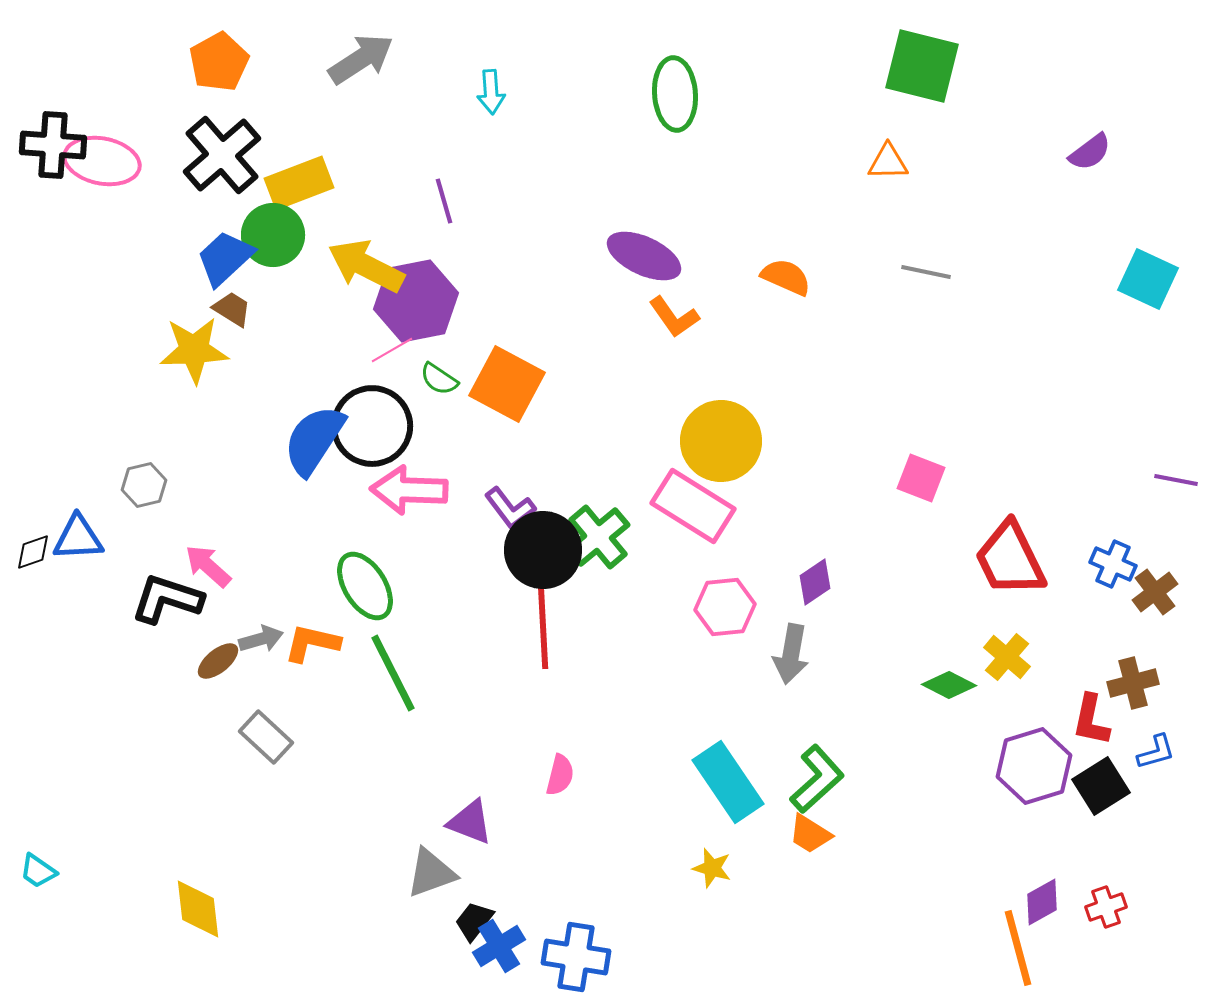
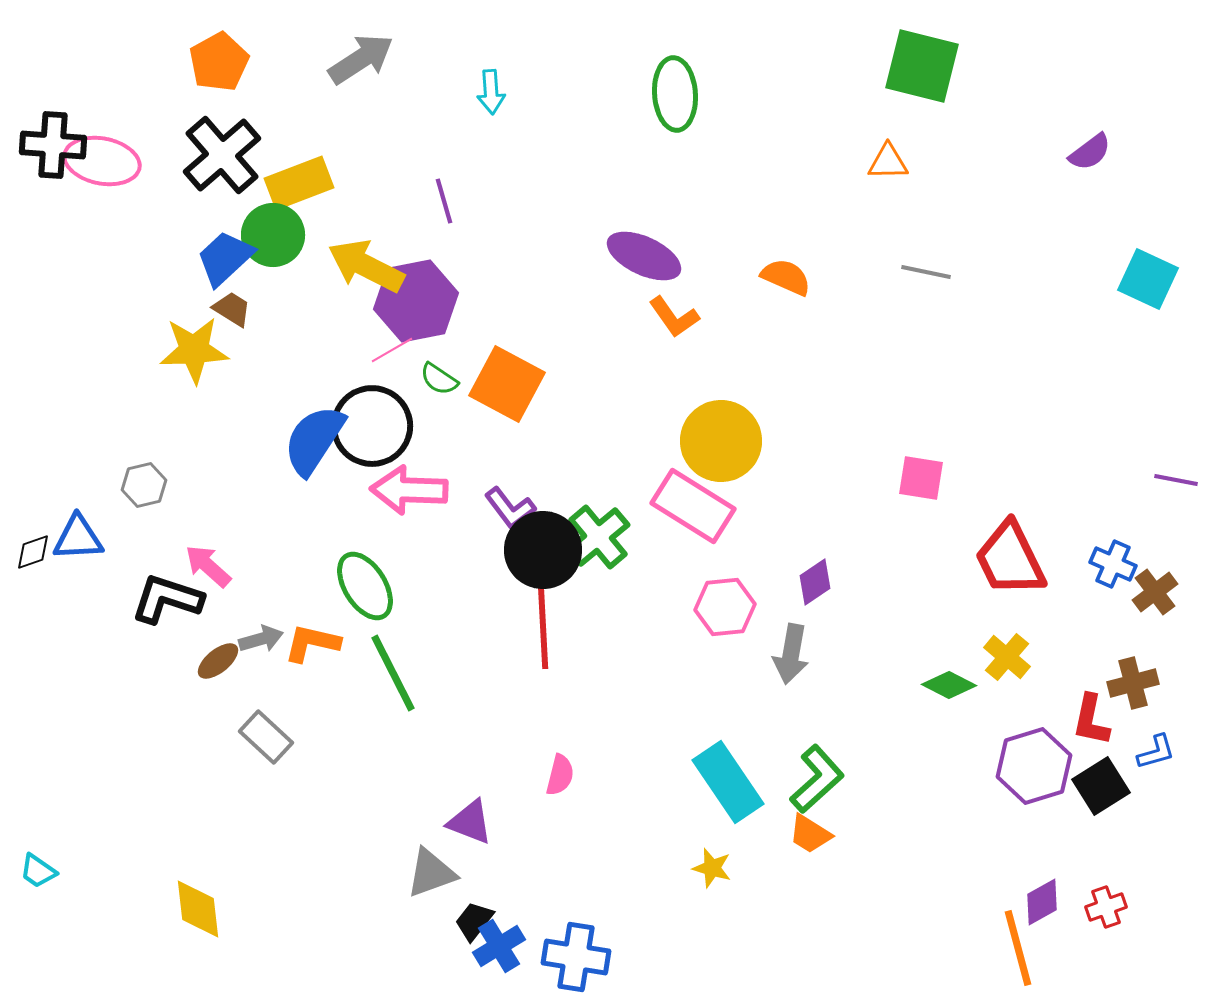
pink square at (921, 478): rotated 12 degrees counterclockwise
